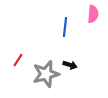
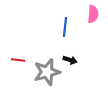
red line: rotated 64 degrees clockwise
black arrow: moved 5 px up
gray star: moved 1 px right, 2 px up
